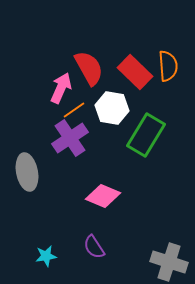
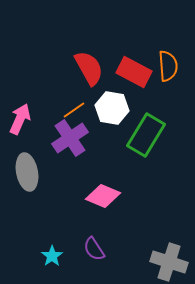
red rectangle: moved 1 px left; rotated 16 degrees counterclockwise
pink arrow: moved 41 px left, 31 px down
purple semicircle: moved 2 px down
cyan star: moved 6 px right; rotated 25 degrees counterclockwise
